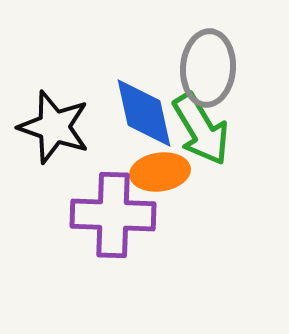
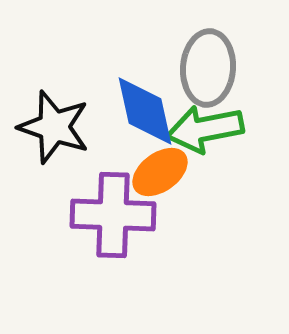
blue diamond: moved 1 px right, 2 px up
green arrow: moved 4 px right; rotated 110 degrees clockwise
orange ellipse: rotated 28 degrees counterclockwise
